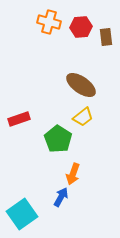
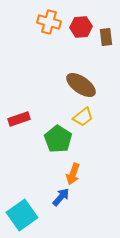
blue arrow: rotated 12 degrees clockwise
cyan square: moved 1 px down
